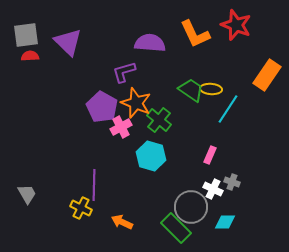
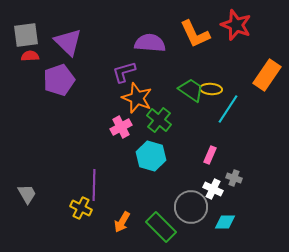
orange star: moved 1 px right, 5 px up
purple pentagon: moved 43 px left, 27 px up; rotated 24 degrees clockwise
gray cross: moved 2 px right, 4 px up
orange arrow: rotated 85 degrees counterclockwise
green rectangle: moved 15 px left, 1 px up
